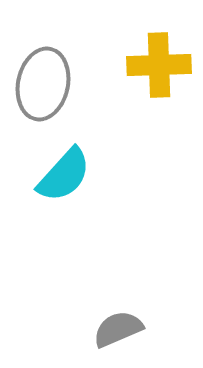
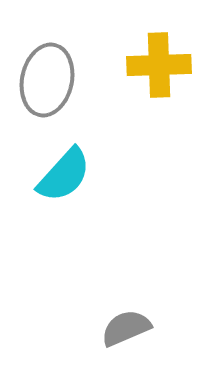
gray ellipse: moved 4 px right, 4 px up
gray semicircle: moved 8 px right, 1 px up
